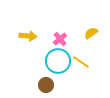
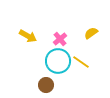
yellow arrow: rotated 24 degrees clockwise
